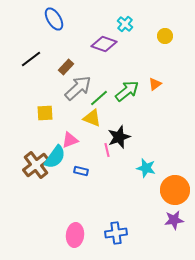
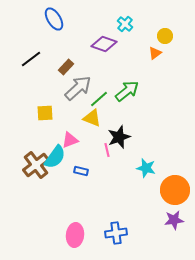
orange triangle: moved 31 px up
green line: moved 1 px down
